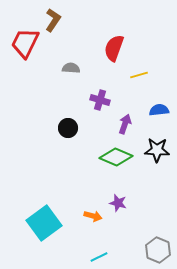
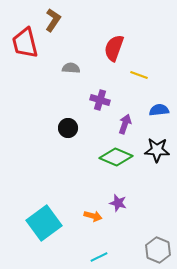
red trapezoid: rotated 40 degrees counterclockwise
yellow line: rotated 36 degrees clockwise
